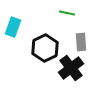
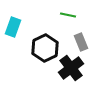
green line: moved 1 px right, 2 px down
gray rectangle: rotated 18 degrees counterclockwise
